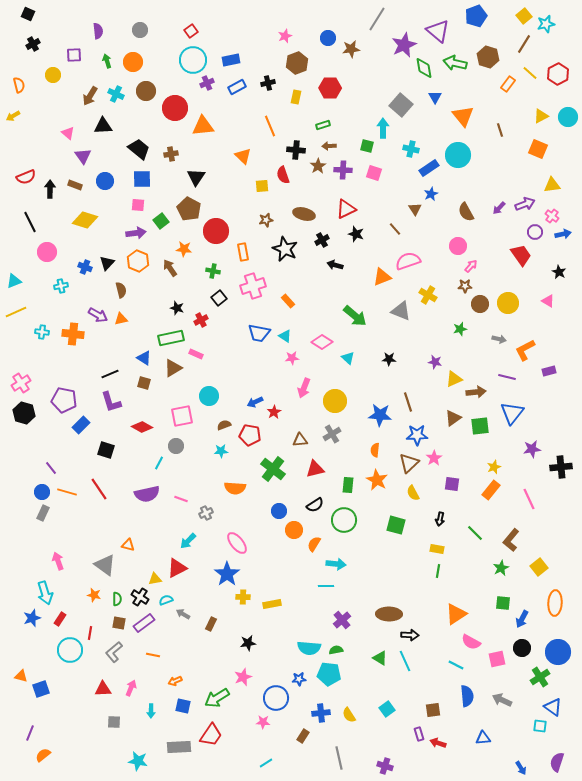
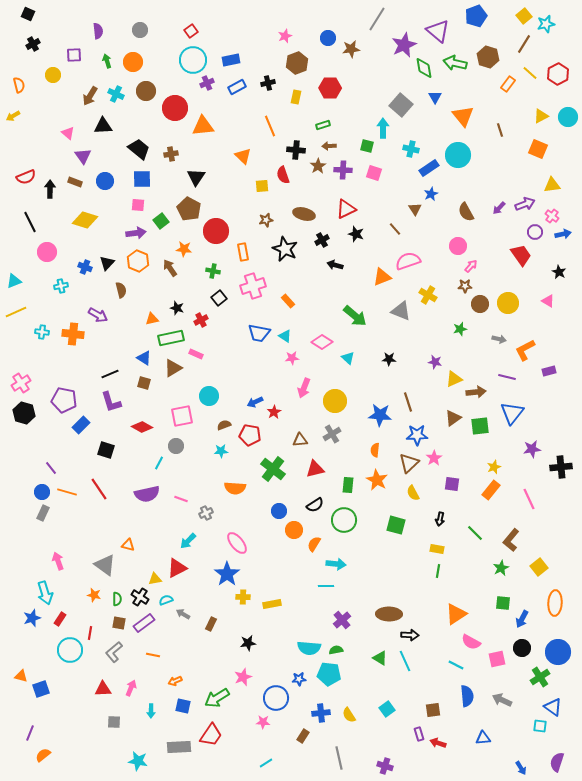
brown rectangle at (75, 185): moved 3 px up
orange triangle at (121, 319): moved 31 px right
